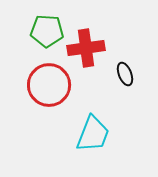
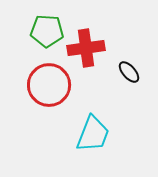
black ellipse: moved 4 px right, 2 px up; rotated 20 degrees counterclockwise
